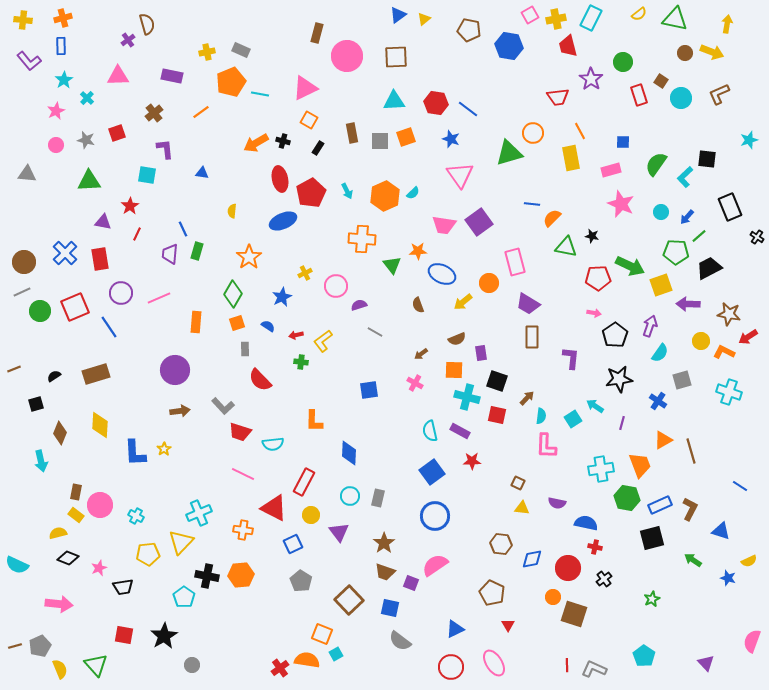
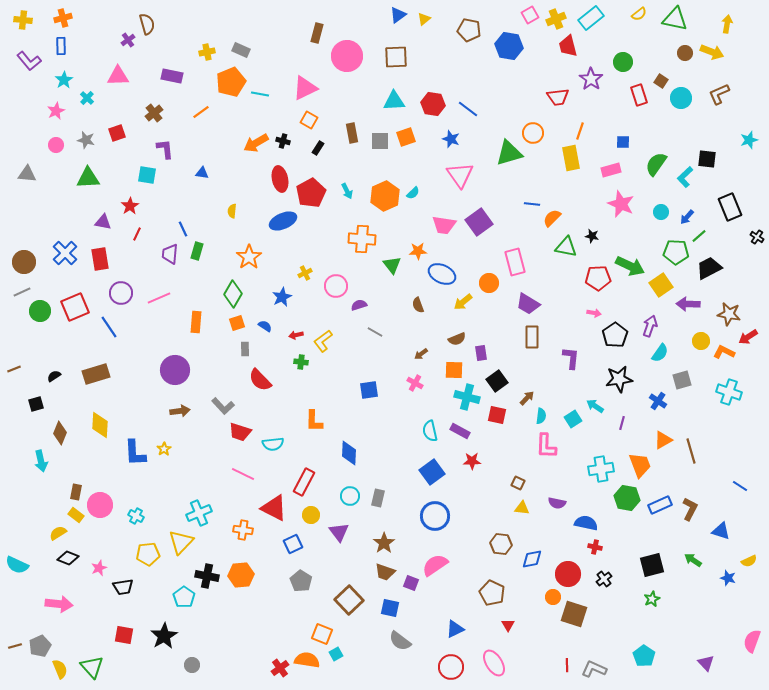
cyan rectangle at (591, 18): rotated 25 degrees clockwise
yellow cross at (556, 19): rotated 12 degrees counterclockwise
red hexagon at (436, 103): moved 3 px left, 1 px down
orange line at (580, 131): rotated 48 degrees clockwise
green triangle at (89, 181): moved 1 px left, 3 px up
yellow square at (661, 285): rotated 15 degrees counterclockwise
blue semicircle at (268, 326): moved 3 px left
black square at (497, 381): rotated 35 degrees clockwise
yellow semicircle at (58, 533): rotated 18 degrees counterclockwise
black square at (652, 538): moved 27 px down
red circle at (568, 568): moved 6 px down
green triangle at (96, 665): moved 4 px left, 2 px down
